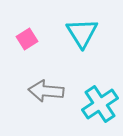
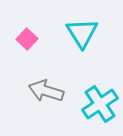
pink square: rotated 15 degrees counterclockwise
gray arrow: rotated 12 degrees clockwise
